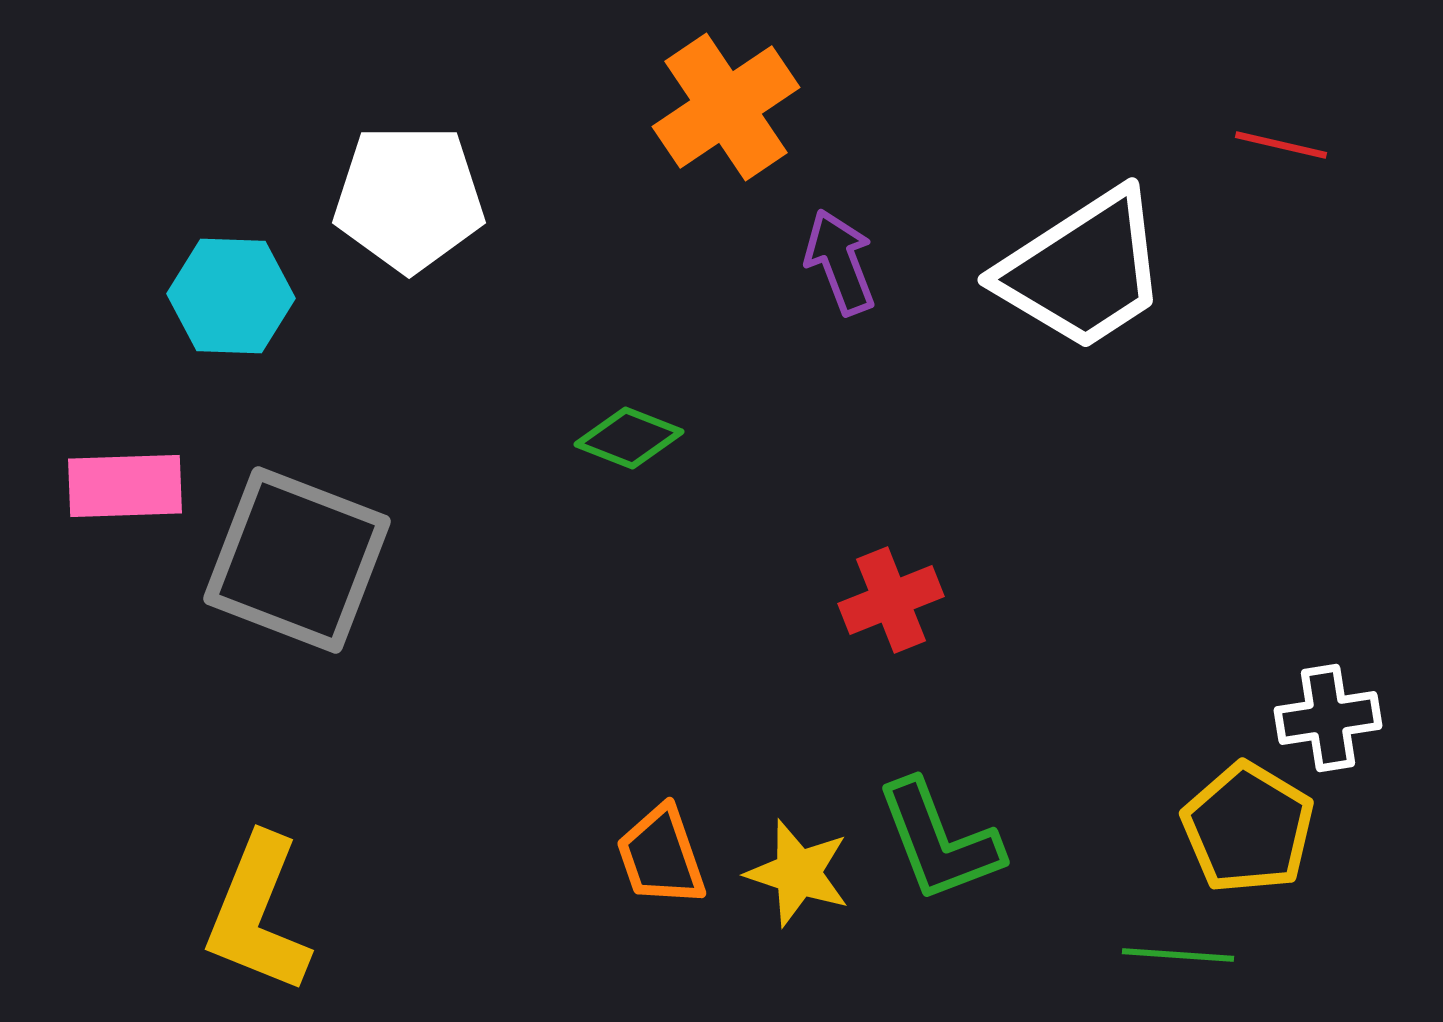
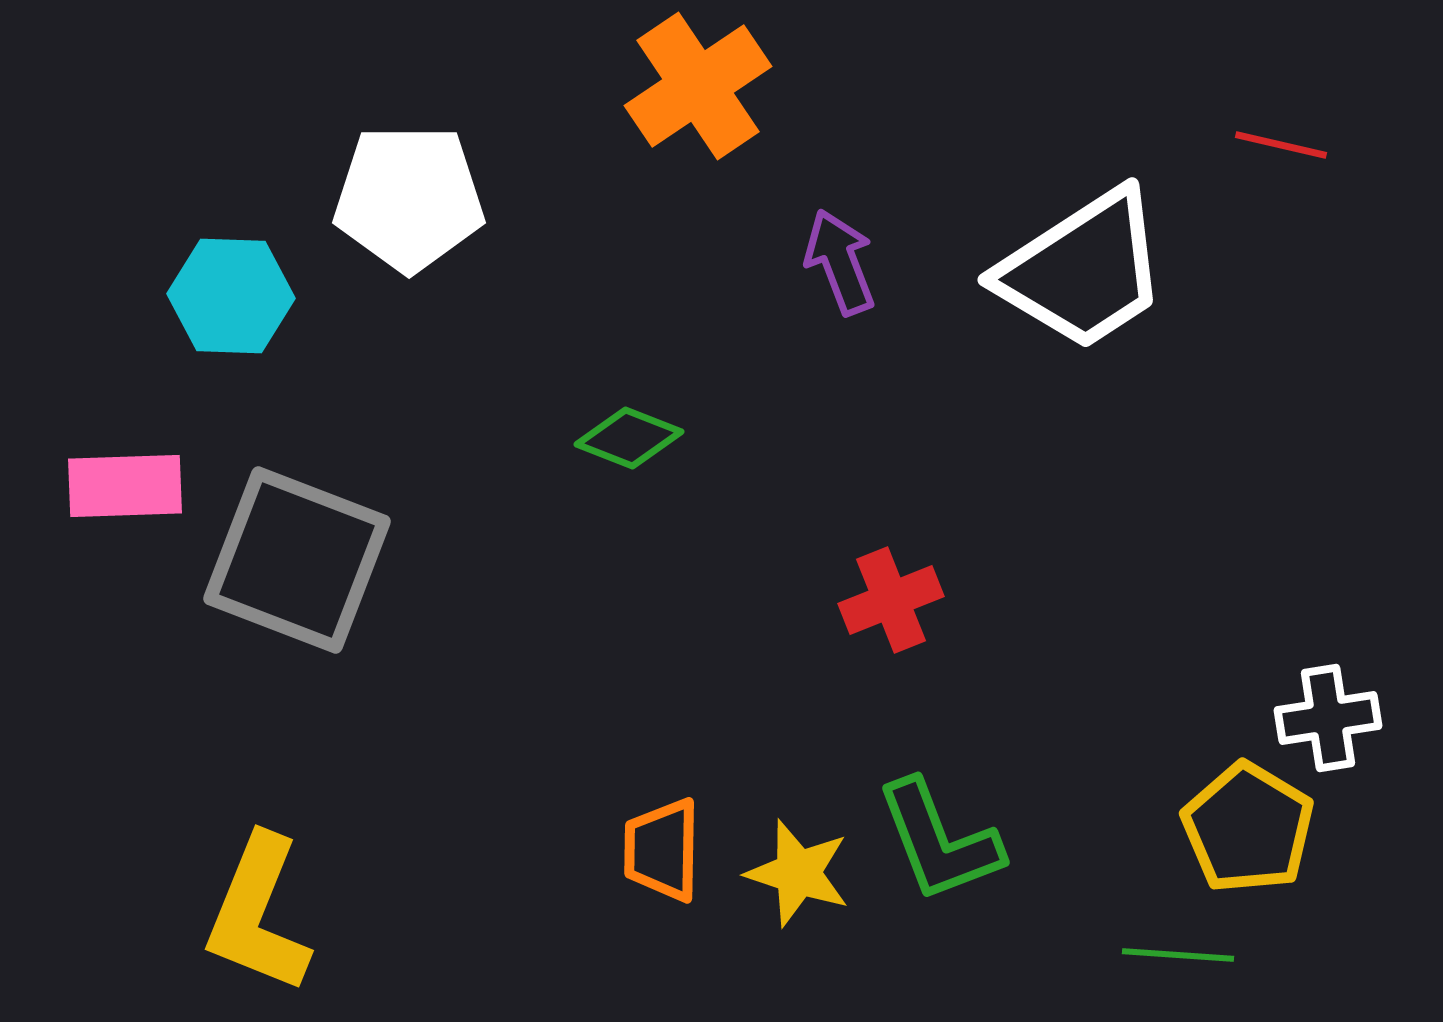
orange cross: moved 28 px left, 21 px up
orange trapezoid: moved 1 px right, 6 px up; rotated 20 degrees clockwise
